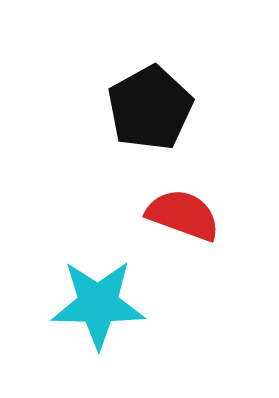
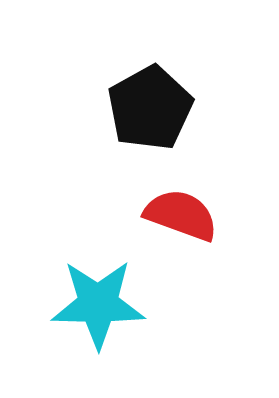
red semicircle: moved 2 px left
